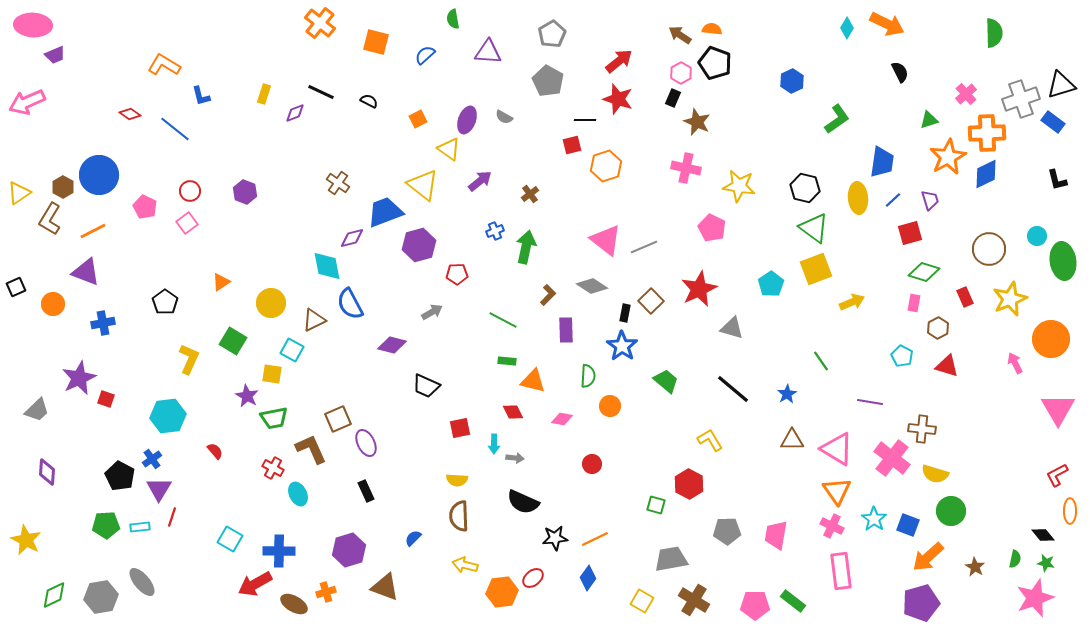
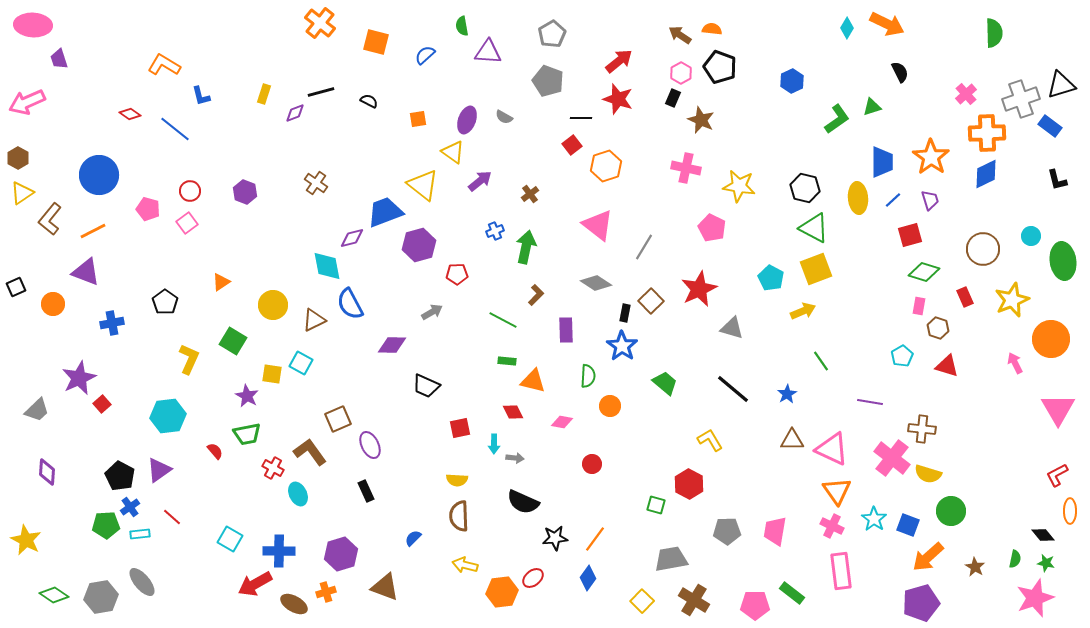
green semicircle at (453, 19): moved 9 px right, 7 px down
purple trapezoid at (55, 55): moved 4 px right, 4 px down; rotated 95 degrees clockwise
black pentagon at (715, 63): moved 5 px right, 4 px down
gray pentagon at (548, 81): rotated 8 degrees counterclockwise
black line at (321, 92): rotated 40 degrees counterclockwise
orange square at (418, 119): rotated 18 degrees clockwise
black line at (585, 120): moved 4 px left, 2 px up
green triangle at (929, 120): moved 57 px left, 13 px up
brown star at (697, 122): moved 4 px right, 2 px up
blue rectangle at (1053, 122): moved 3 px left, 4 px down
red square at (572, 145): rotated 24 degrees counterclockwise
yellow triangle at (449, 149): moved 4 px right, 3 px down
orange star at (948, 157): moved 17 px left; rotated 9 degrees counterclockwise
blue trapezoid at (882, 162): rotated 8 degrees counterclockwise
brown cross at (338, 183): moved 22 px left
brown hexagon at (63, 187): moved 45 px left, 29 px up
yellow triangle at (19, 193): moved 3 px right
pink pentagon at (145, 207): moved 3 px right, 2 px down; rotated 10 degrees counterclockwise
brown L-shape at (50, 219): rotated 8 degrees clockwise
green triangle at (814, 228): rotated 8 degrees counterclockwise
red square at (910, 233): moved 2 px down
cyan circle at (1037, 236): moved 6 px left
pink triangle at (606, 240): moved 8 px left, 15 px up
gray line at (644, 247): rotated 36 degrees counterclockwise
brown circle at (989, 249): moved 6 px left
cyan pentagon at (771, 284): moved 6 px up; rotated 10 degrees counterclockwise
gray diamond at (592, 286): moved 4 px right, 3 px up
brown L-shape at (548, 295): moved 12 px left
yellow star at (1010, 299): moved 2 px right, 1 px down
yellow arrow at (852, 302): moved 49 px left, 9 px down
yellow circle at (271, 303): moved 2 px right, 2 px down
pink rectangle at (914, 303): moved 5 px right, 3 px down
blue cross at (103, 323): moved 9 px right
brown hexagon at (938, 328): rotated 15 degrees counterclockwise
purple diamond at (392, 345): rotated 12 degrees counterclockwise
cyan square at (292, 350): moved 9 px right, 13 px down
cyan pentagon at (902, 356): rotated 15 degrees clockwise
green trapezoid at (666, 381): moved 1 px left, 2 px down
red square at (106, 399): moved 4 px left, 5 px down; rotated 30 degrees clockwise
green trapezoid at (274, 418): moved 27 px left, 16 px down
pink diamond at (562, 419): moved 3 px down
purple ellipse at (366, 443): moved 4 px right, 2 px down
brown L-shape at (311, 449): moved 1 px left, 3 px down; rotated 12 degrees counterclockwise
pink triangle at (837, 449): moved 5 px left; rotated 6 degrees counterclockwise
blue cross at (152, 459): moved 22 px left, 48 px down
yellow semicircle at (935, 474): moved 7 px left
purple triangle at (159, 489): moved 19 px up; rotated 24 degrees clockwise
red line at (172, 517): rotated 66 degrees counterclockwise
cyan rectangle at (140, 527): moved 7 px down
pink trapezoid at (776, 535): moved 1 px left, 4 px up
orange line at (595, 539): rotated 28 degrees counterclockwise
purple hexagon at (349, 550): moved 8 px left, 4 px down
green diamond at (54, 595): rotated 60 degrees clockwise
yellow square at (642, 601): rotated 15 degrees clockwise
green rectangle at (793, 601): moved 1 px left, 8 px up
